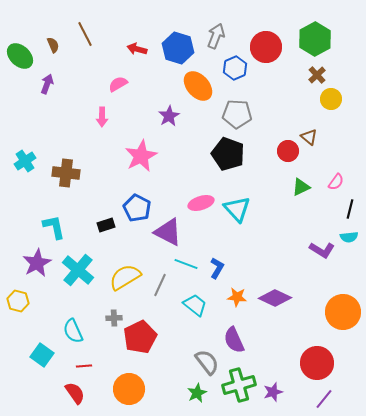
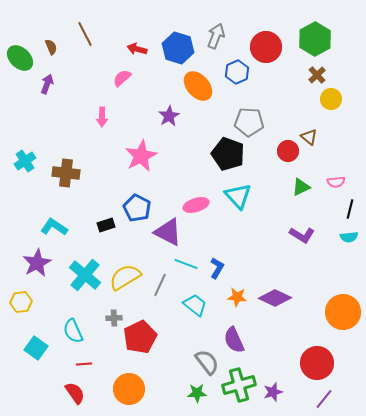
brown semicircle at (53, 45): moved 2 px left, 2 px down
green ellipse at (20, 56): moved 2 px down
blue hexagon at (235, 68): moved 2 px right, 4 px down
pink semicircle at (118, 84): moved 4 px right, 6 px up; rotated 12 degrees counterclockwise
gray pentagon at (237, 114): moved 12 px right, 8 px down
pink semicircle at (336, 182): rotated 48 degrees clockwise
pink ellipse at (201, 203): moved 5 px left, 2 px down
cyan triangle at (237, 209): moved 1 px right, 13 px up
cyan L-shape at (54, 227): rotated 44 degrees counterclockwise
purple L-shape at (322, 250): moved 20 px left, 15 px up
cyan cross at (78, 270): moved 7 px right, 5 px down
yellow hexagon at (18, 301): moved 3 px right, 1 px down; rotated 20 degrees counterclockwise
cyan square at (42, 355): moved 6 px left, 7 px up
red line at (84, 366): moved 2 px up
green star at (197, 393): rotated 24 degrees clockwise
